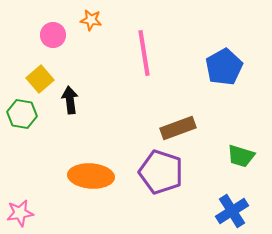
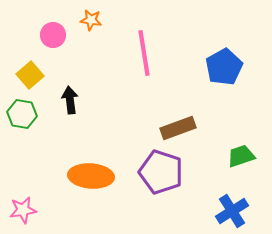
yellow square: moved 10 px left, 4 px up
green trapezoid: rotated 144 degrees clockwise
pink star: moved 3 px right, 3 px up
